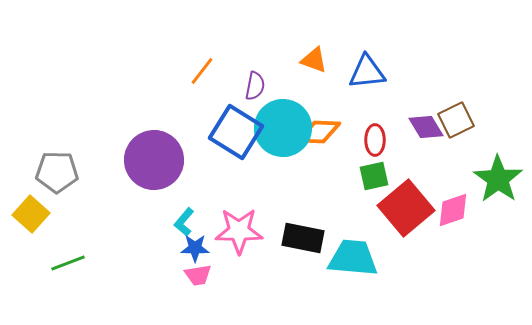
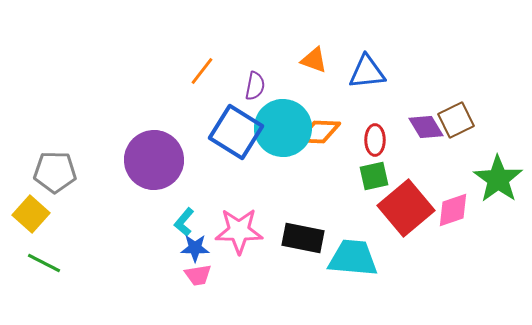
gray pentagon: moved 2 px left
green line: moved 24 px left; rotated 48 degrees clockwise
